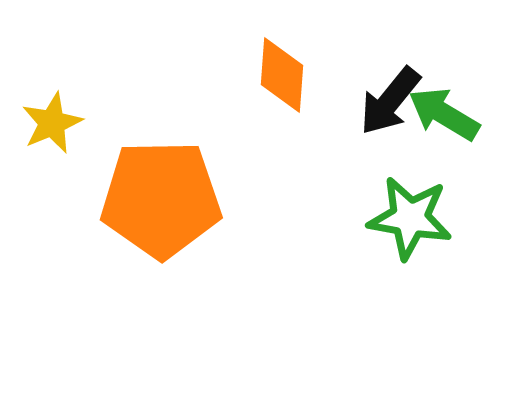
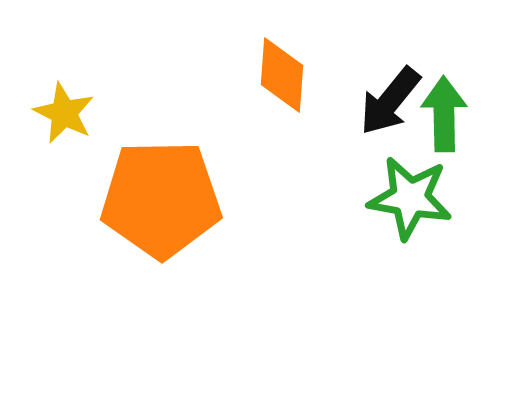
green arrow: rotated 58 degrees clockwise
yellow star: moved 12 px right, 10 px up; rotated 22 degrees counterclockwise
green star: moved 20 px up
